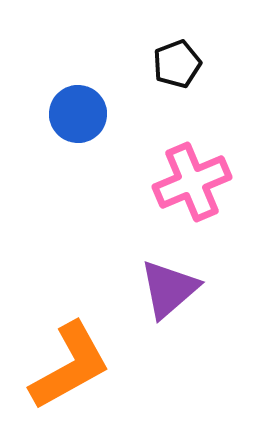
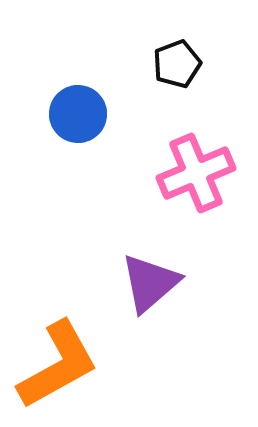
pink cross: moved 4 px right, 9 px up
purple triangle: moved 19 px left, 6 px up
orange L-shape: moved 12 px left, 1 px up
